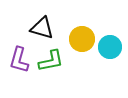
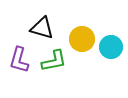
cyan circle: moved 1 px right
green L-shape: moved 3 px right
